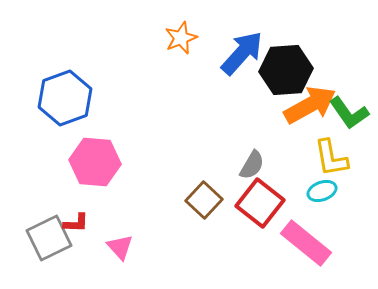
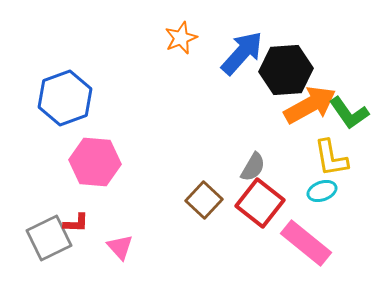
gray semicircle: moved 1 px right, 2 px down
